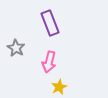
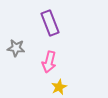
gray star: rotated 24 degrees counterclockwise
